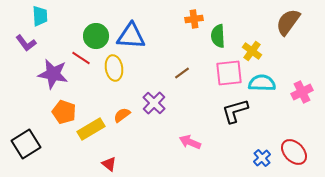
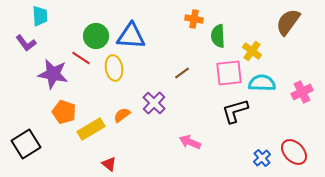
orange cross: rotated 18 degrees clockwise
